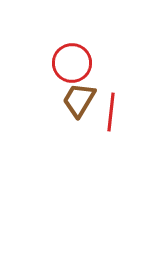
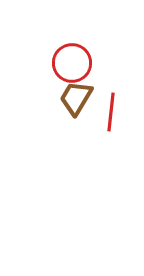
brown trapezoid: moved 3 px left, 2 px up
